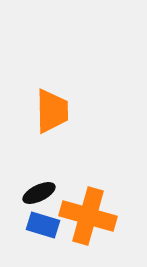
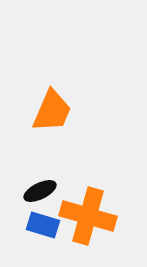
orange trapezoid: rotated 24 degrees clockwise
black ellipse: moved 1 px right, 2 px up
